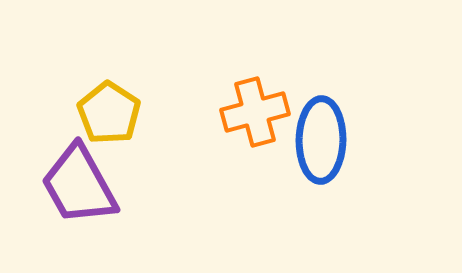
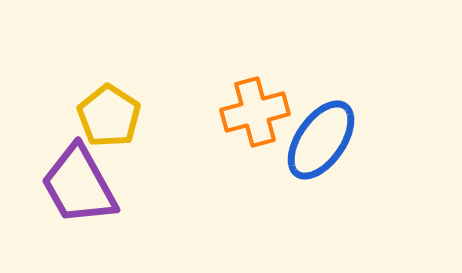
yellow pentagon: moved 3 px down
blue ellipse: rotated 34 degrees clockwise
